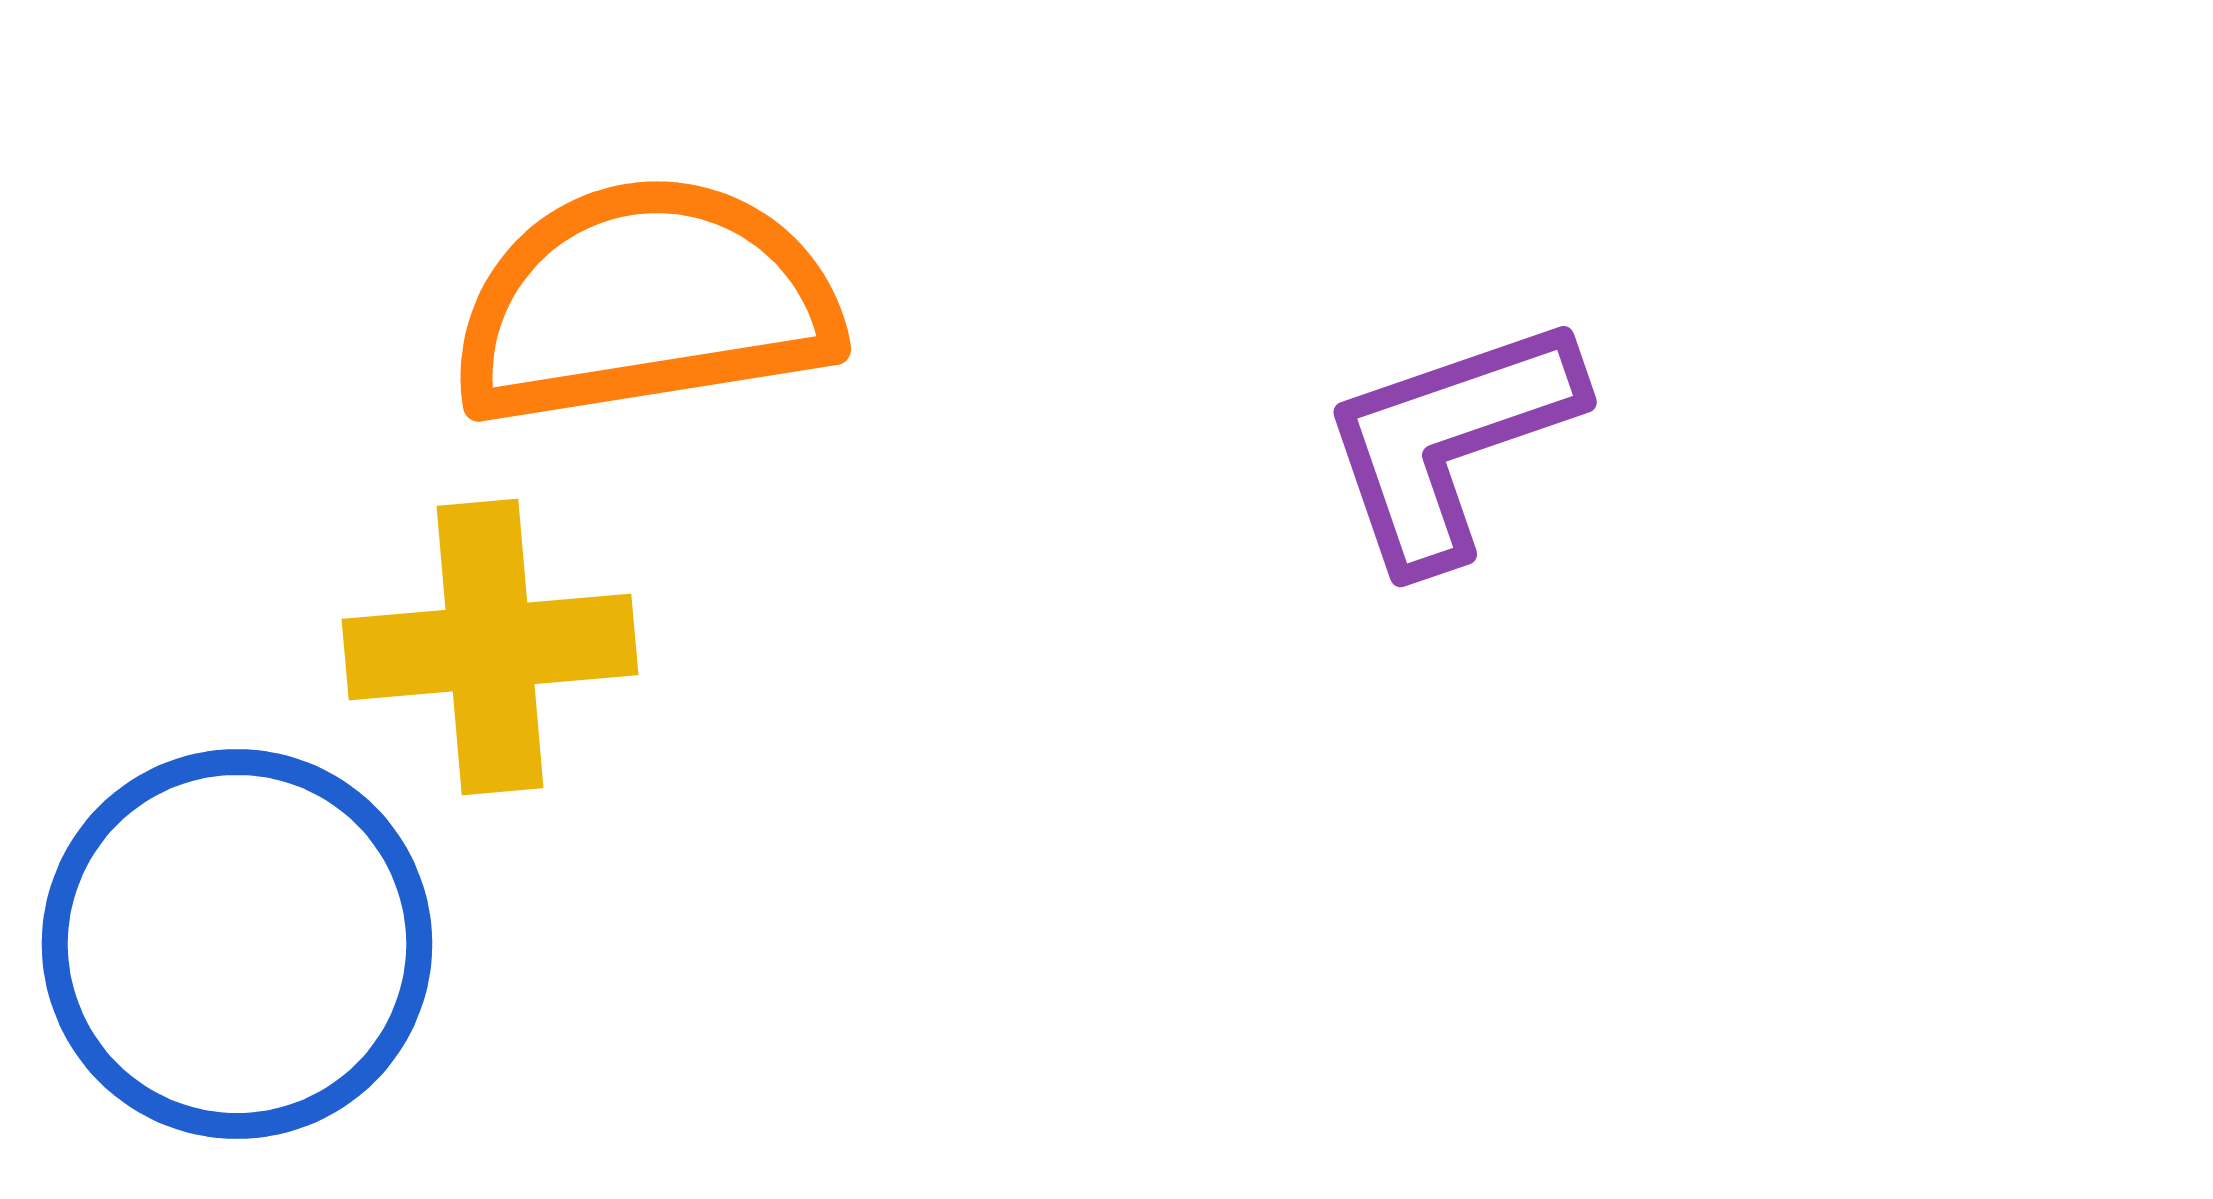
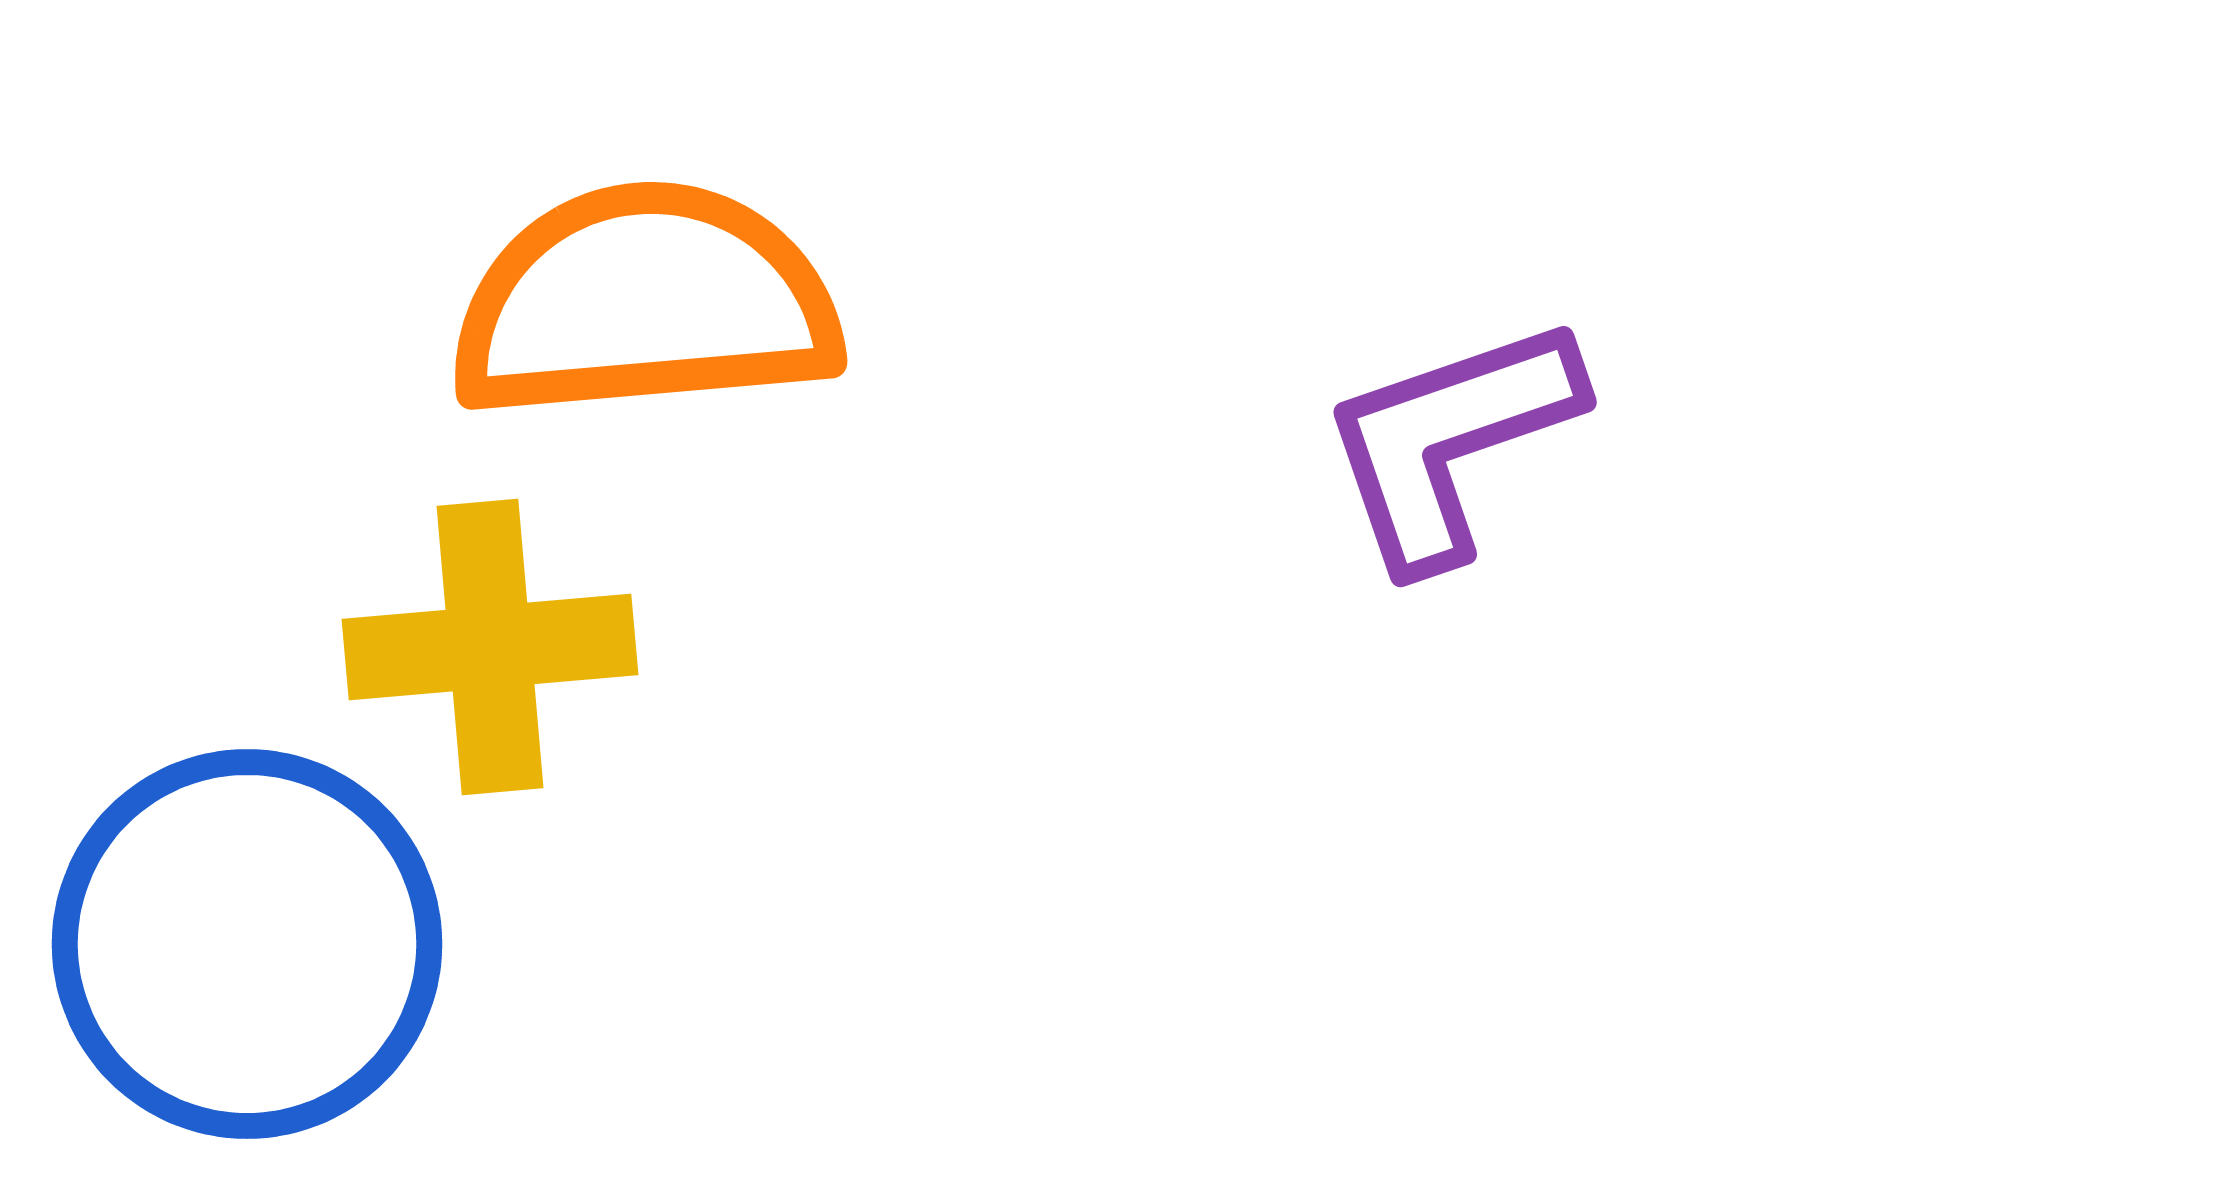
orange semicircle: rotated 4 degrees clockwise
blue circle: moved 10 px right
